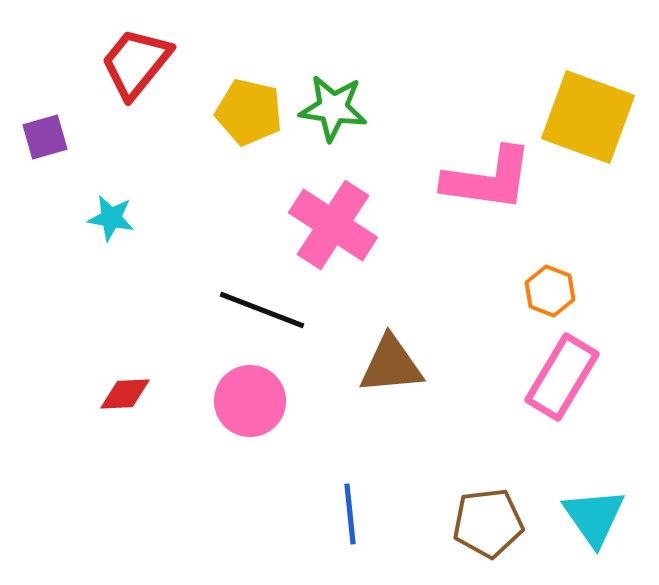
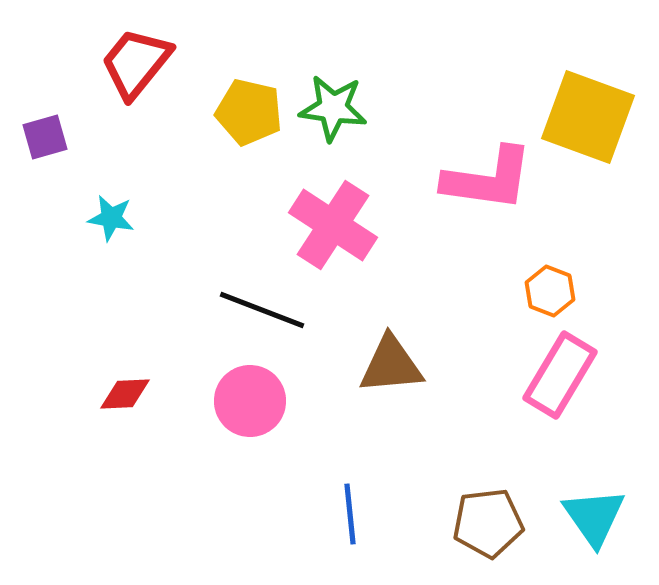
pink rectangle: moved 2 px left, 2 px up
